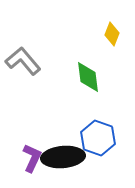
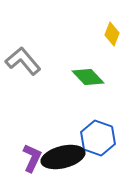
green diamond: rotated 36 degrees counterclockwise
black ellipse: rotated 9 degrees counterclockwise
